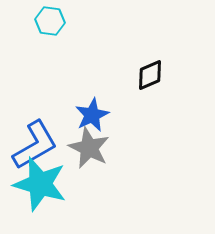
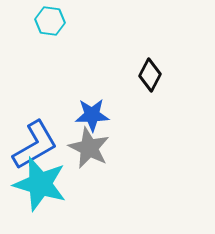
black diamond: rotated 40 degrees counterclockwise
blue star: rotated 24 degrees clockwise
